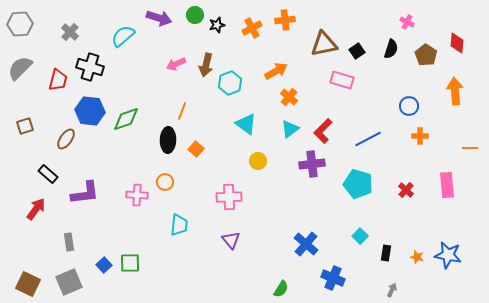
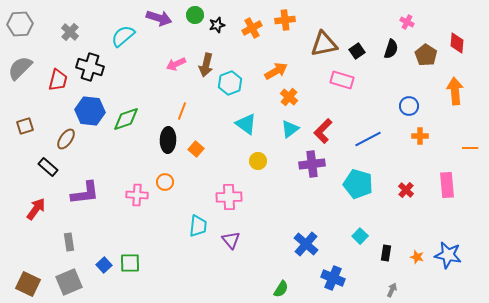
black rectangle at (48, 174): moved 7 px up
cyan trapezoid at (179, 225): moved 19 px right, 1 px down
